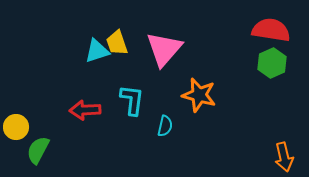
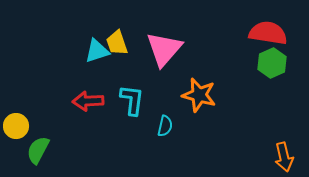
red semicircle: moved 3 px left, 3 px down
red arrow: moved 3 px right, 9 px up
yellow circle: moved 1 px up
